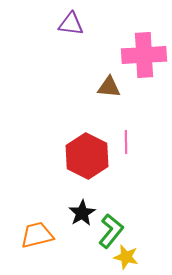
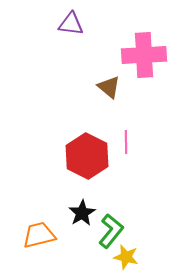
brown triangle: rotated 35 degrees clockwise
orange trapezoid: moved 2 px right
